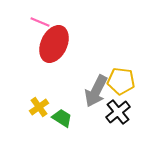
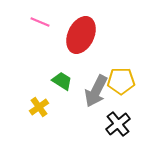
red ellipse: moved 27 px right, 9 px up
yellow pentagon: rotated 8 degrees counterclockwise
black cross: moved 12 px down
green trapezoid: moved 37 px up
